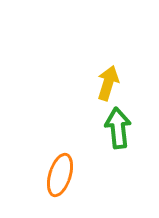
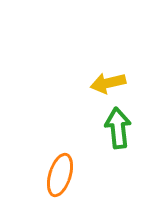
yellow arrow: rotated 120 degrees counterclockwise
